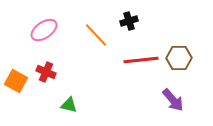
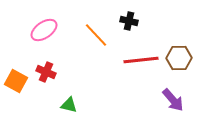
black cross: rotated 30 degrees clockwise
